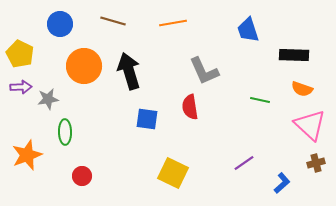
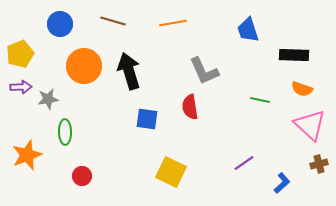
yellow pentagon: rotated 24 degrees clockwise
brown cross: moved 3 px right, 1 px down
yellow square: moved 2 px left, 1 px up
